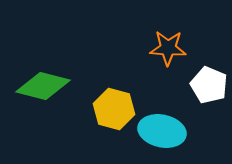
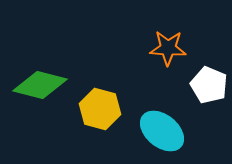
green diamond: moved 3 px left, 1 px up
yellow hexagon: moved 14 px left
cyan ellipse: rotated 27 degrees clockwise
